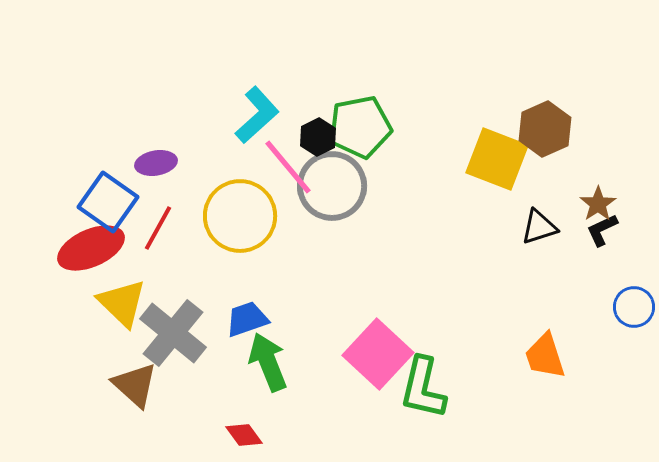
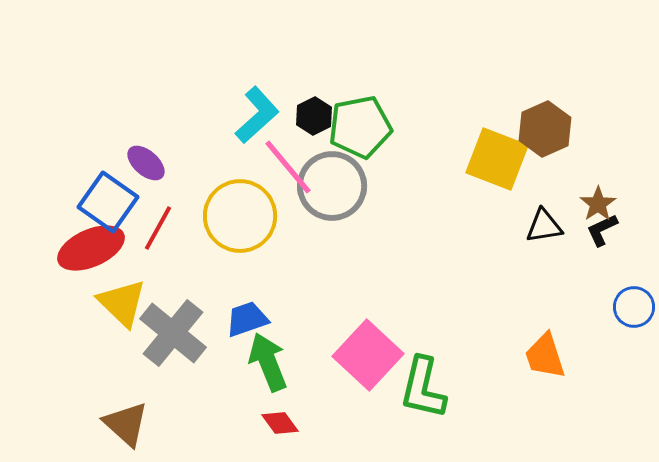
black hexagon: moved 4 px left, 21 px up
purple ellipse: moved 10 px left; rotated 51 degrees clockwise
black triangle: moved 5 px right, 1 px up; rotated 9 degrees clockwise
pink square: moved 10 px left, 1 px down
brown triangle: moved 9 px left, 39 px down
red diamond: moved 36 px right, 12 px up
